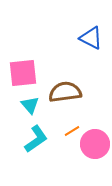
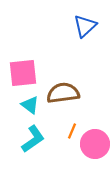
blue triangle: moved 6 px left, 12 px up; rotated 50 degrees clockwise
brown semicircle: moved 2 px left, 1 px down
cyan triangle: rotated 12 degrees counterclockwise
orange line: rotated 35 degrees counterclockwise
cyan L-shape: moved 3 px left
